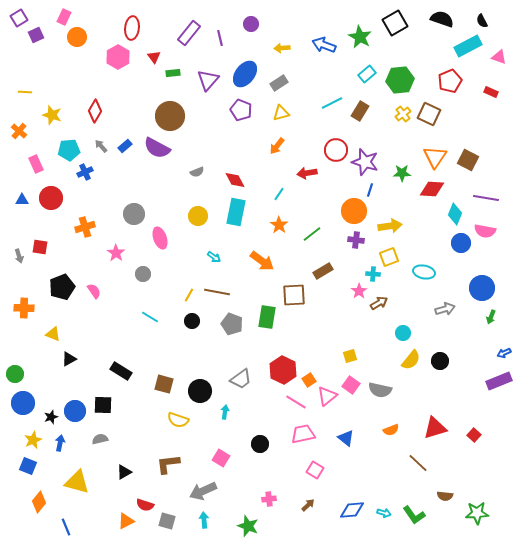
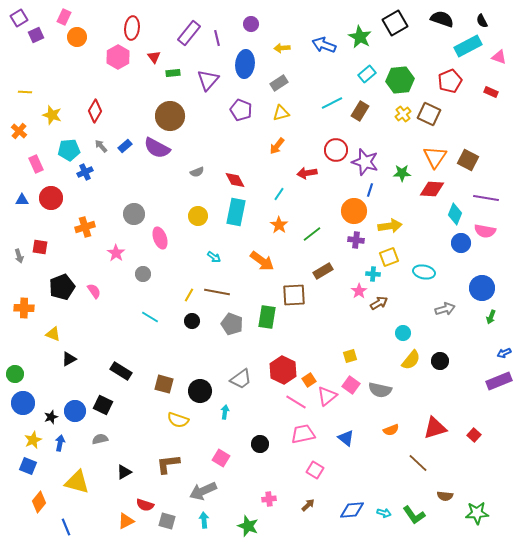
purple line at (220, 38): moved 3 px left
blue ellipse at (245, 74): moved 10 px up; rotated 32 degrees counterclockwise
black square at (103, 405): rotated 24 degrees clockwise
